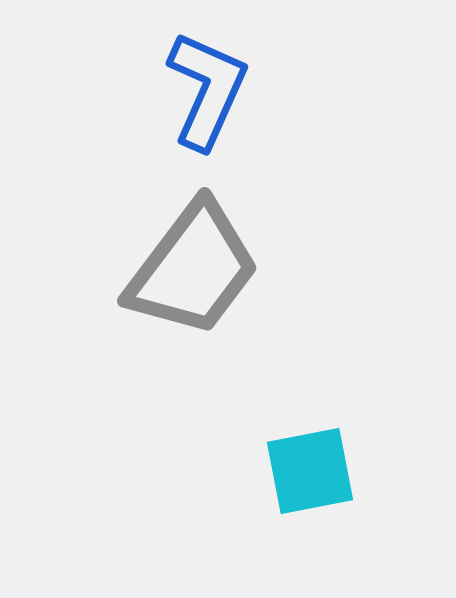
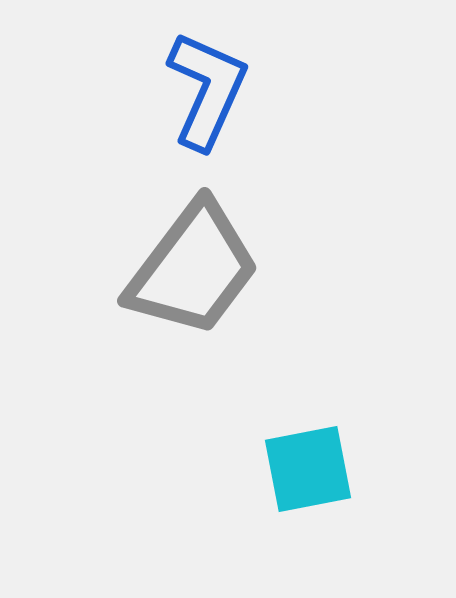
cyan square: moved 2 px left, 2 px up
